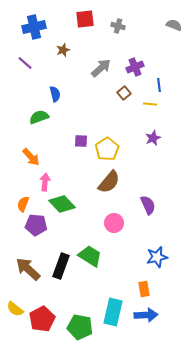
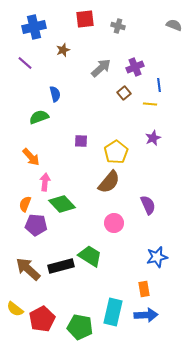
yellow pentagon: moved 9 px right, 3 px down
orange semicircle: moved 2 px right
black rectangle: rotated 55 degrees clockwise
